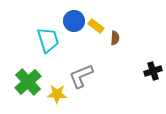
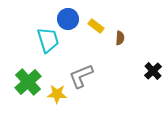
blue circle: moved 6 px left, 2 px up
brown semicircle: moved 5 px right
black cross: rotated 24 degrees counterclockwise
